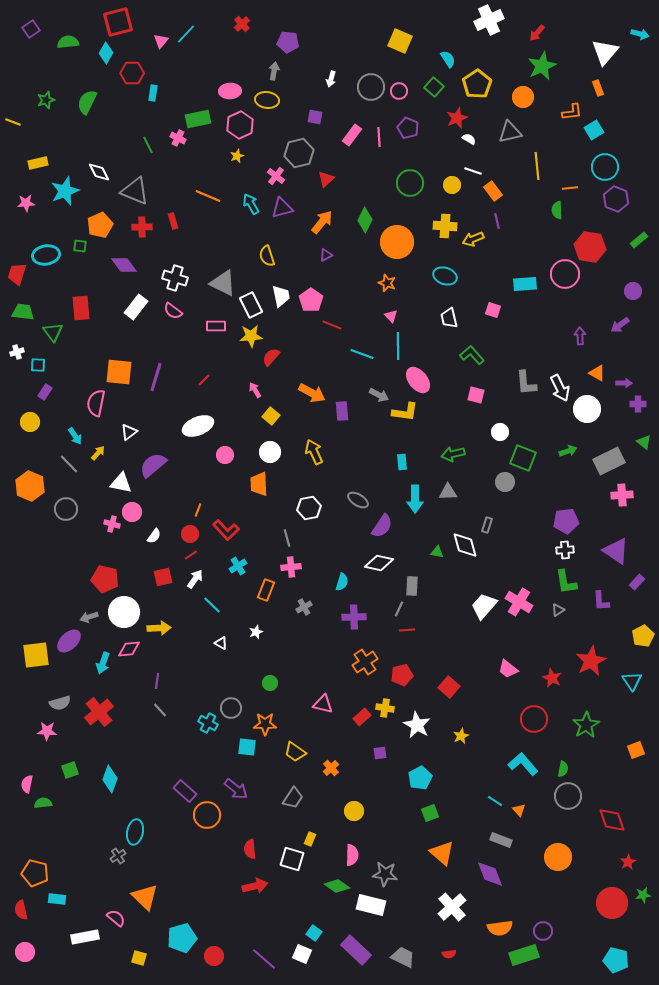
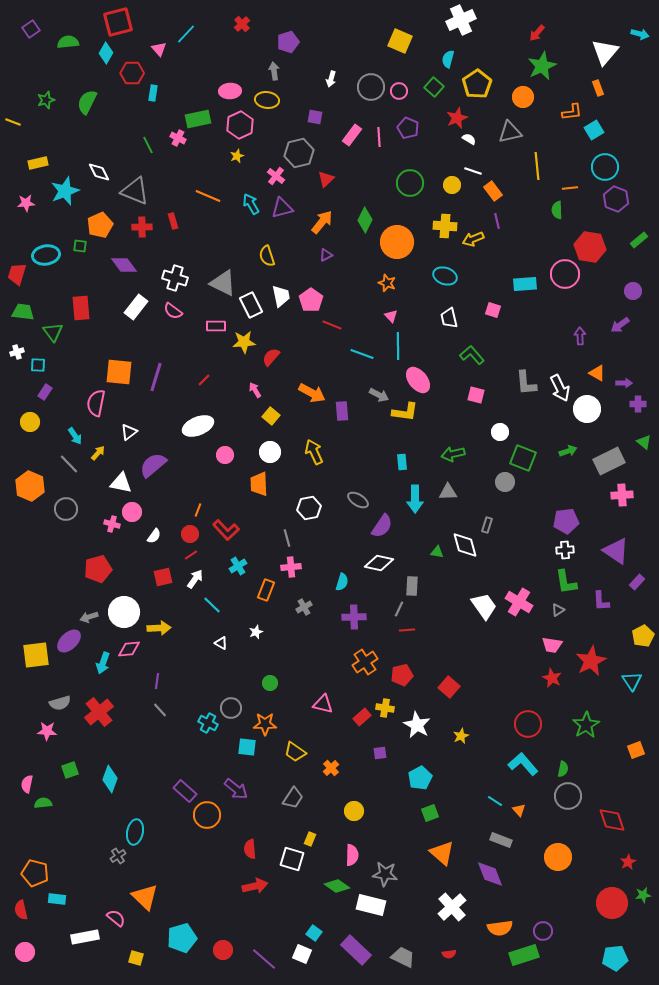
white cross at (489, 20): moved 28 px left
pink triangle at (161, 41): moved 2 px left, 8 px down; rotated 21 degrees counterclockwise
purple pentagon at (288, 42): rotated 25 degrees counterclockwise
cyan semicircle at (448, 59): rotated 132 degrees counterclockwise
gray arrow at (274, 71): rotated 18 degrees counterclockwise
yellow star at (251, 336): moved 7 px left, 6 px down
red pentagon at (105, 579): moved 7 px left, 10 px up; rotated 28 degrees counterclockwise
white trapezoid at (484, 606): rotated 104 degrees clockwise
pink trapezoid at (508, 669): moved 44 px right, 24 px up; rotated 30 degrees counterclockwise
red circle at (534, 719): moved 6 px left, 5 px down
red circle at (214, 956): moved 9 px right, 6 px up
yellow square at (139, 958): moved 3 px left
cyan pentagon at (616, 960): moved 1 px left, 2 px up; rotated 20 degrees counterclockwise
